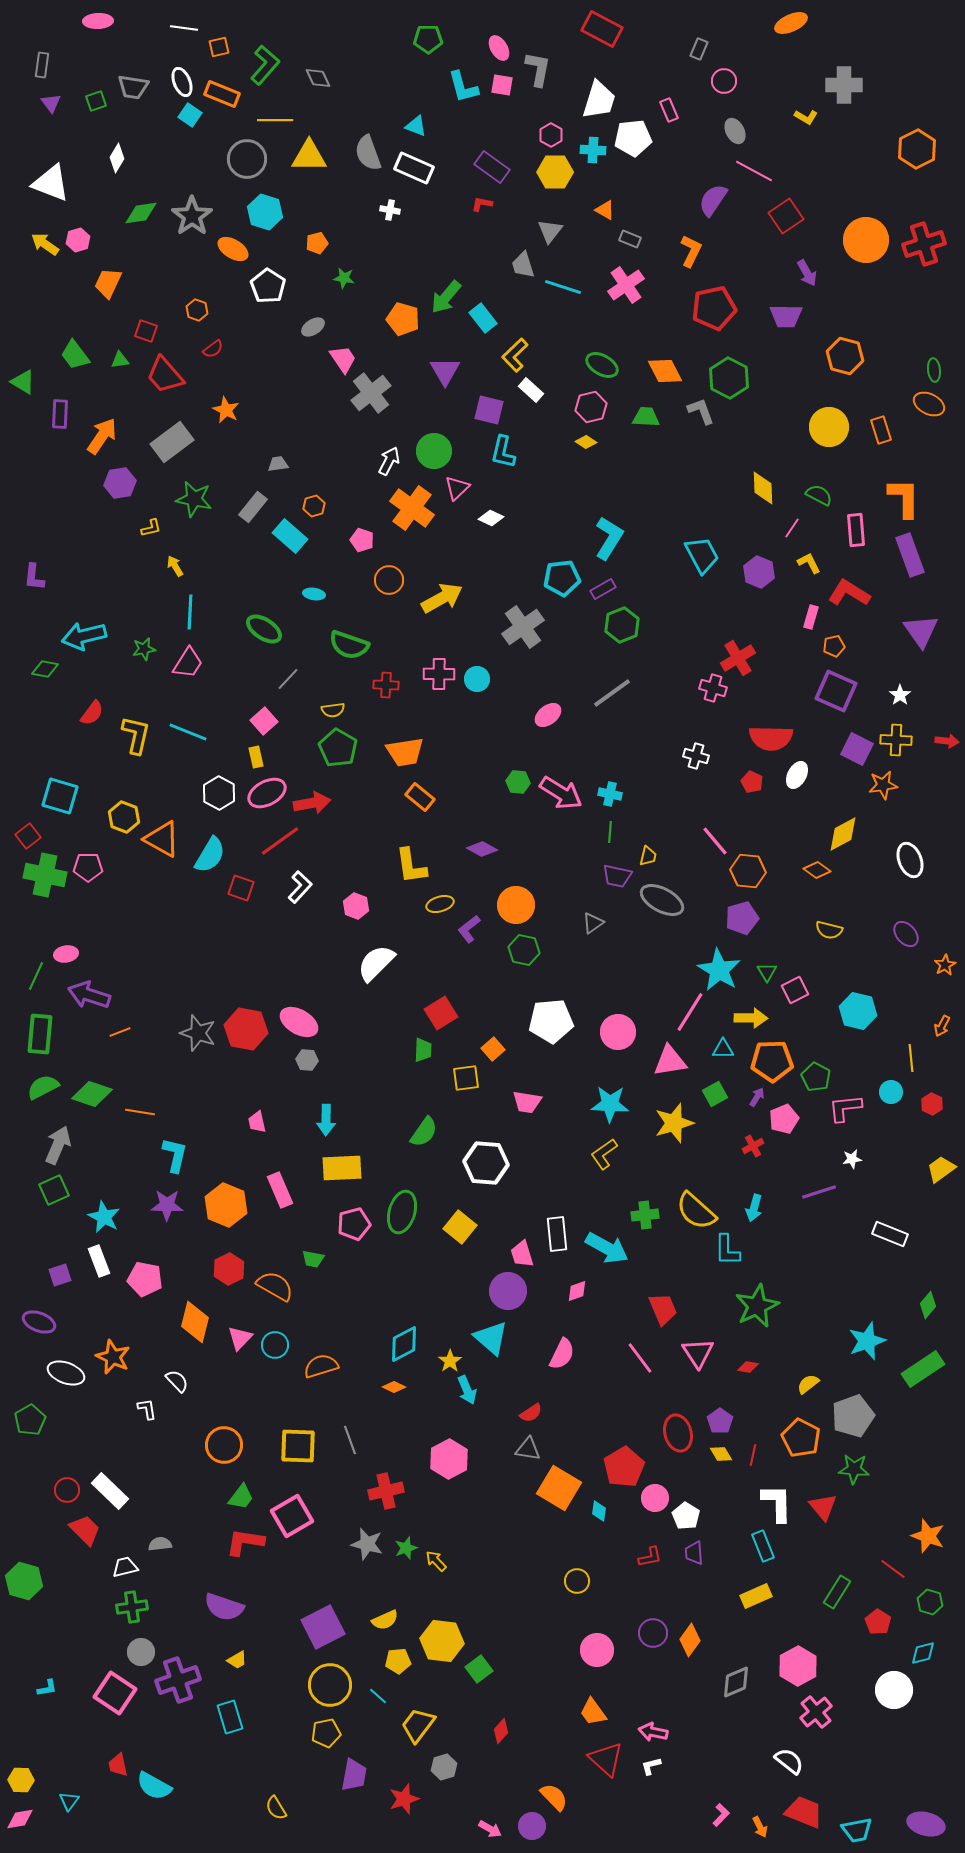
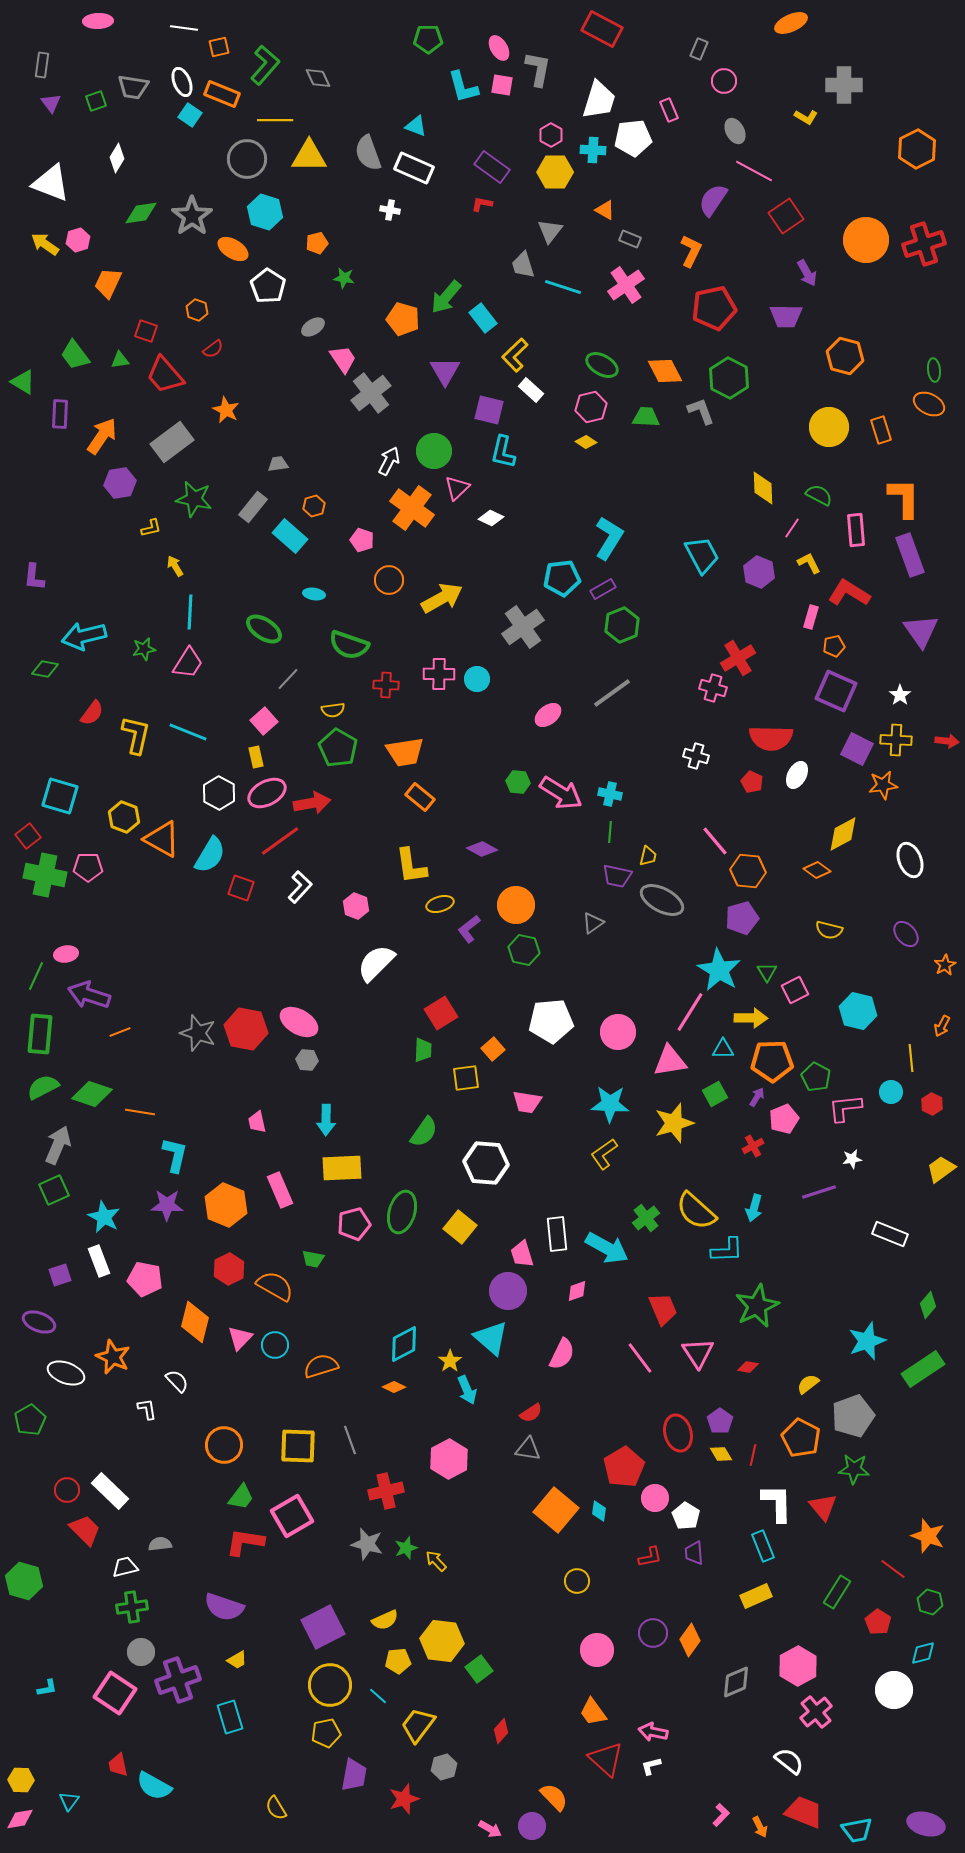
green cross at (645, 1215): moved 1 px right, 3 px down; rotated 32 degrees counterclockwise
cyan L-shape at (727, 1250): rotated 92 degrees counterclockwise
orange square at (559, 1488): moved 3 px left, 22 px down; rotated 9 degrees clockwise
